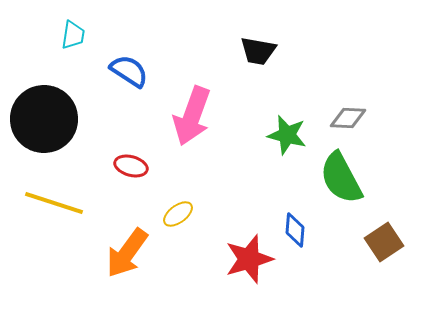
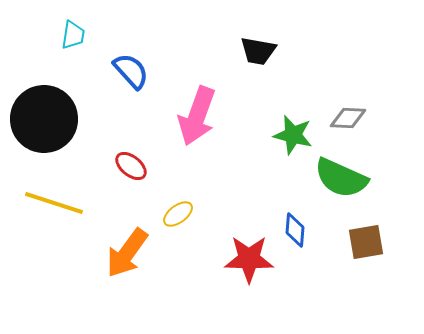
blue semicircle: moved 2 px right; rotated 15 degrees clockwise
pink arrow: moved 5 px right
green star: moved 6 px right
red ellipse: rotated 24 degrees clockwise
green semicircle: rotated 38 degrees counterclockwise
brown square: moved 18 px left; rotated 24 degrees clockwise
red star: rotated 18 degrees clockwise
